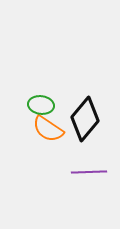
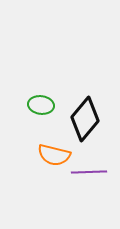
orange semicircle: moved 6 px right, 26 px down; rotated 20 degrees counterclockwise
